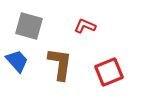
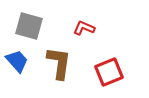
red L-shape: moved 1 px left, 2 px down
brown L-shape: moved 1 px left, 1 px up
